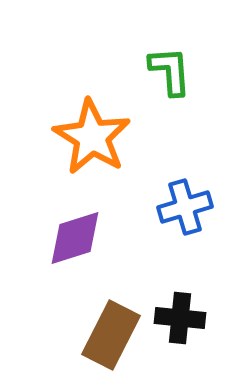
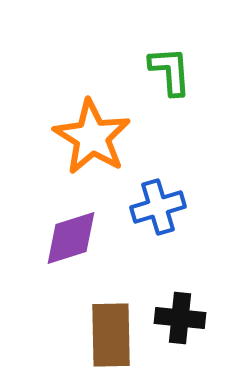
blue cross: moved 27 px left
purple diamond: moved 4 px left
brown rectangle: rotated 28 degrees counterclockwise
